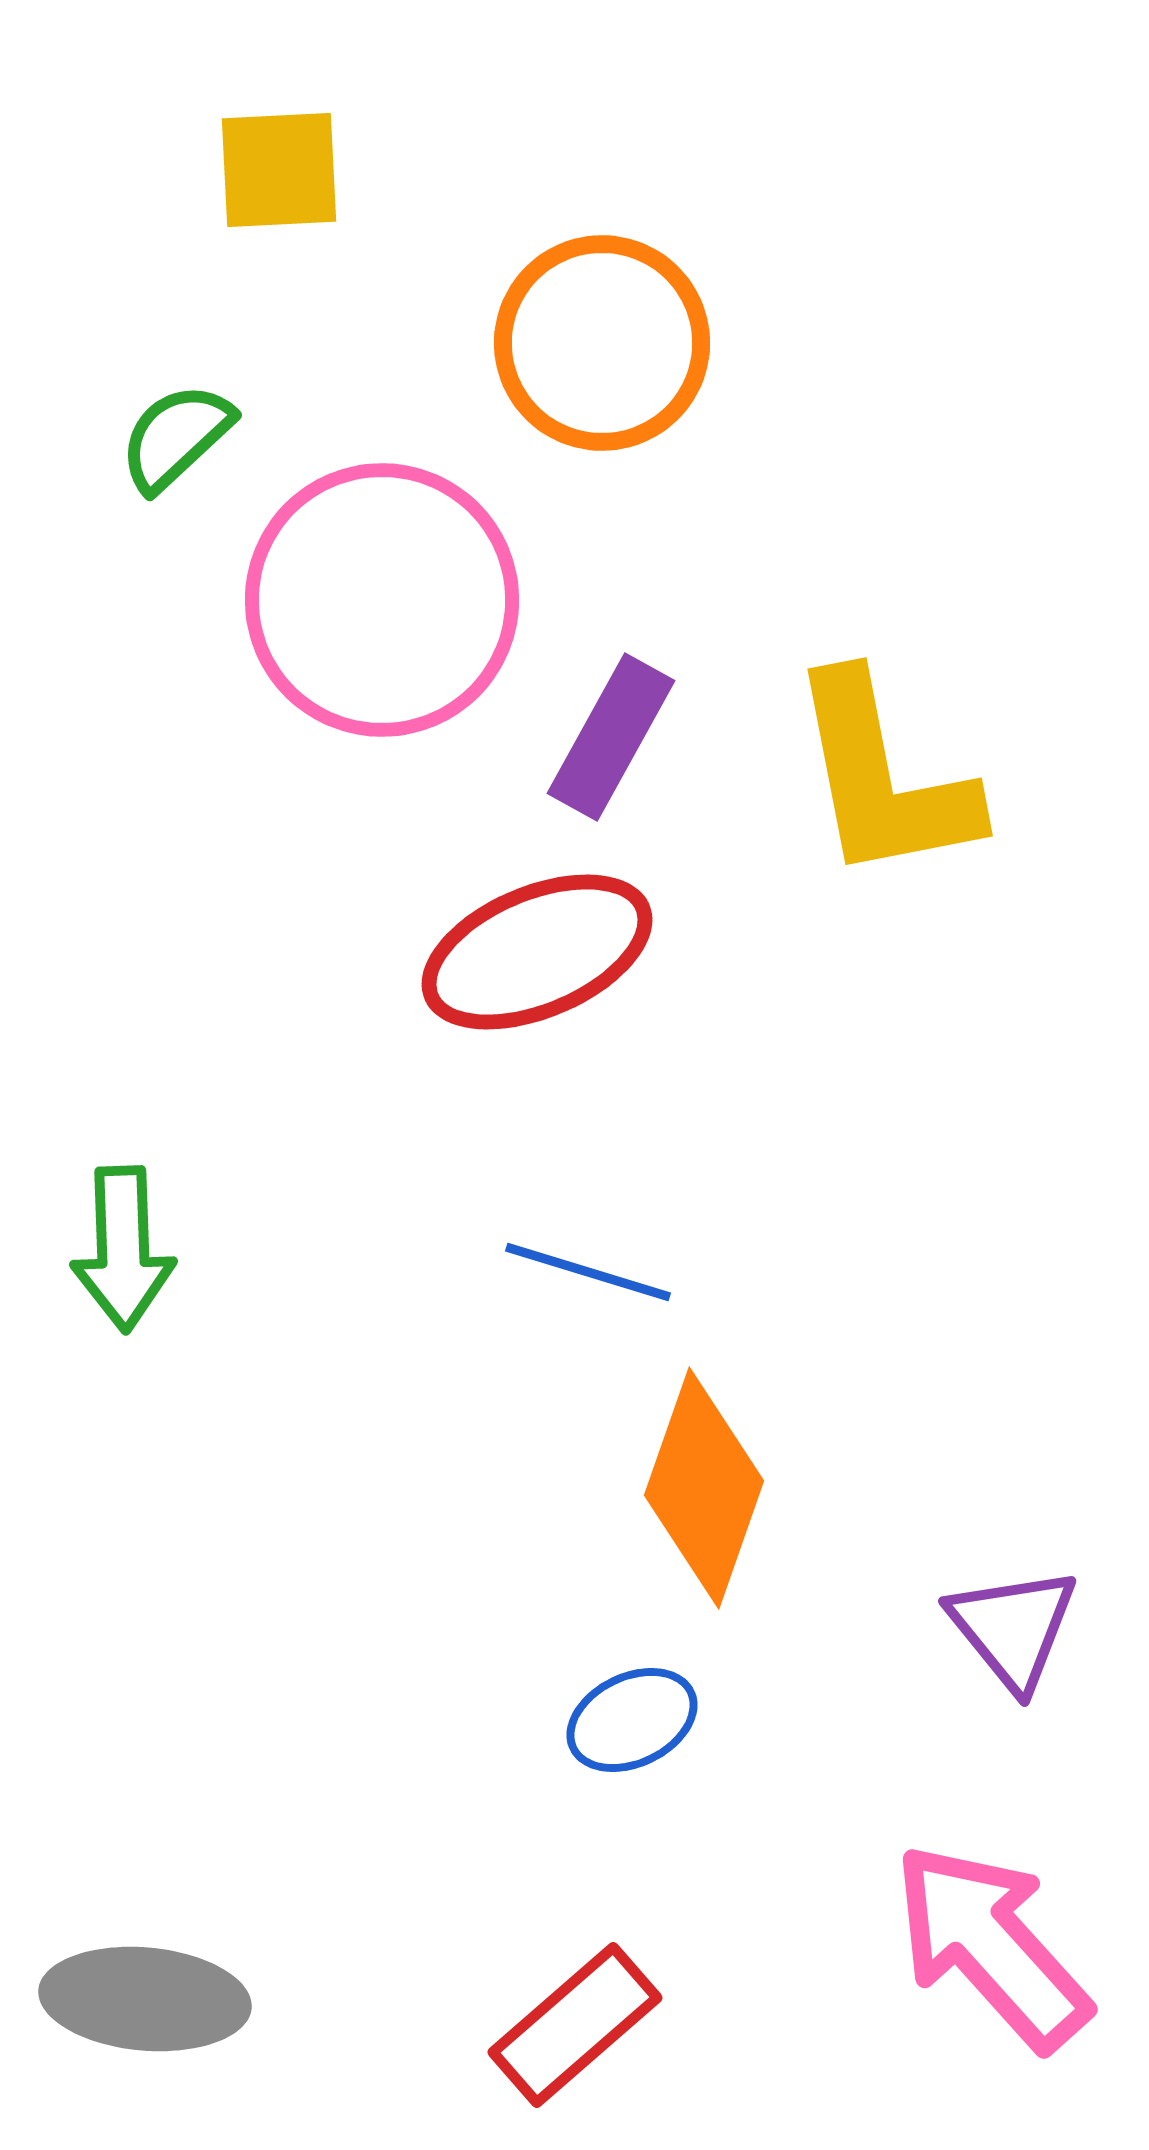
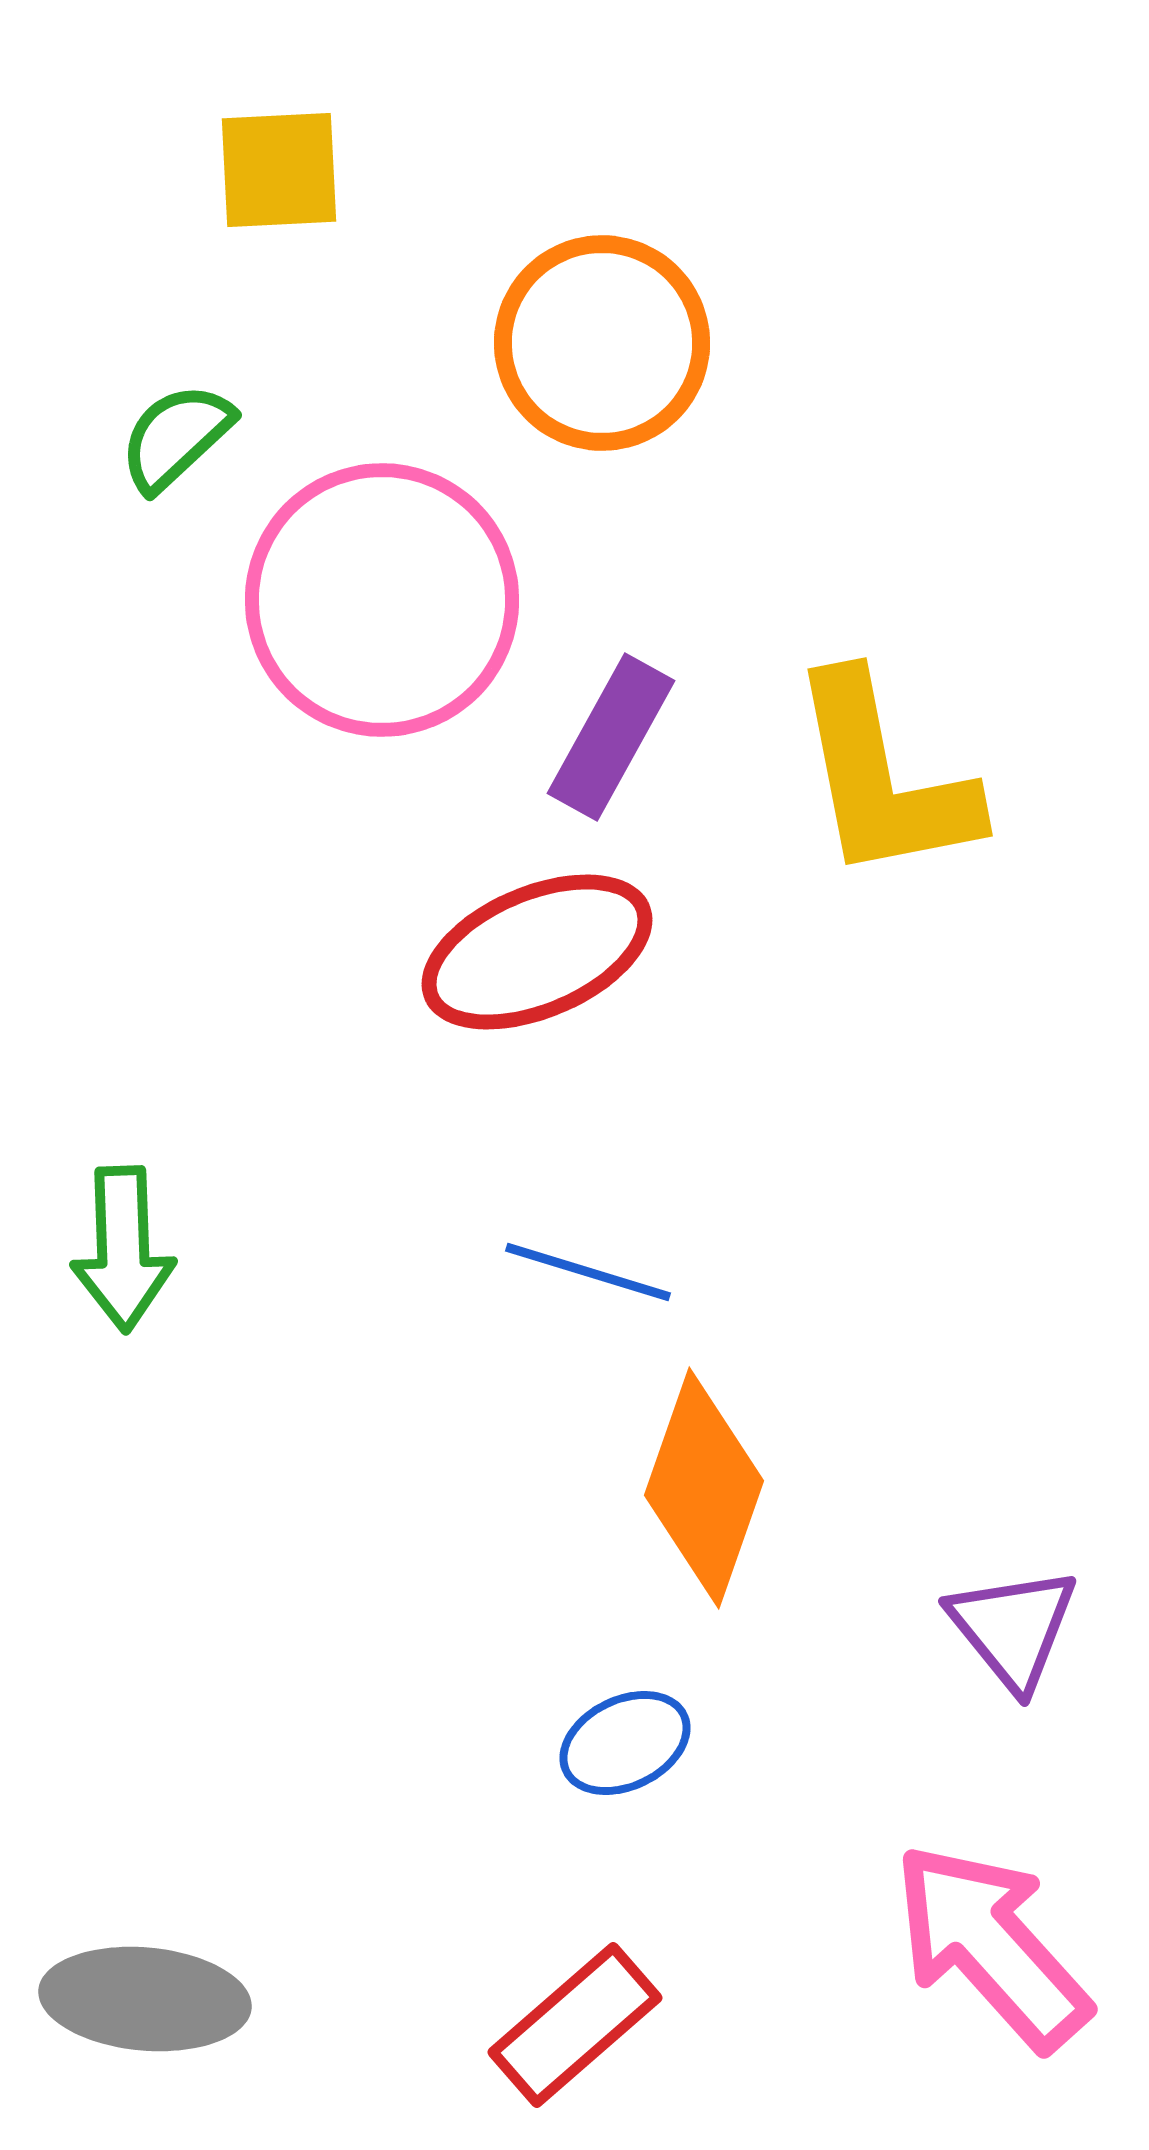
blue ellipse: moved 7 px left, 23 px down
